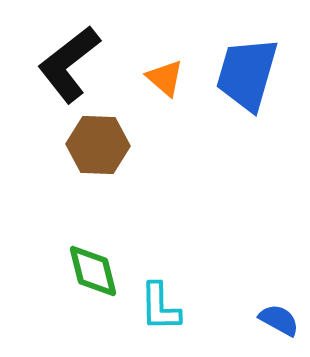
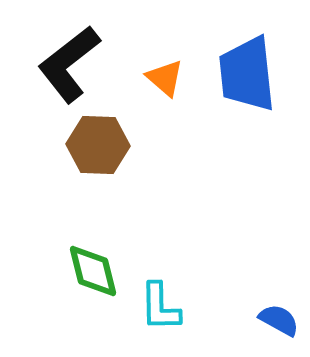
blue trapezoid: rotated 22 degrees counterclockwise
